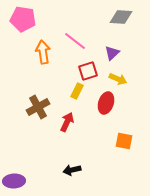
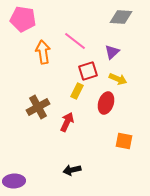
purple triangle: moved 1 px up
